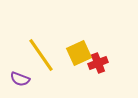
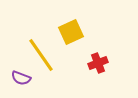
yellow square: moved 8 px left, 21 px up
purple semicircle: moved 1 px right, 1 px up
